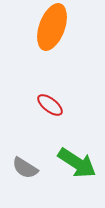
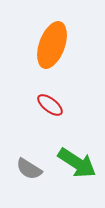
orange ellipse: moved 18 px down
gray semicircle: moved 4 px right, 1 px down
